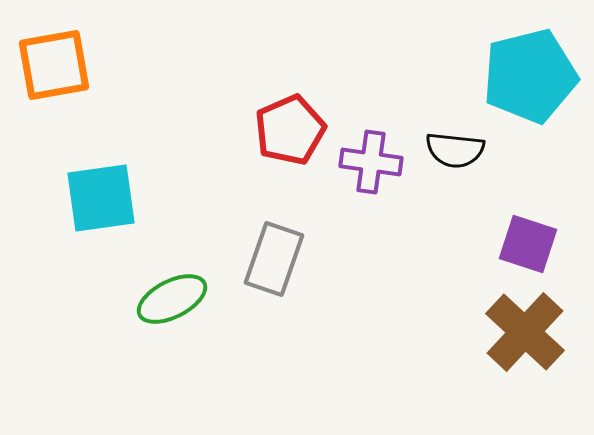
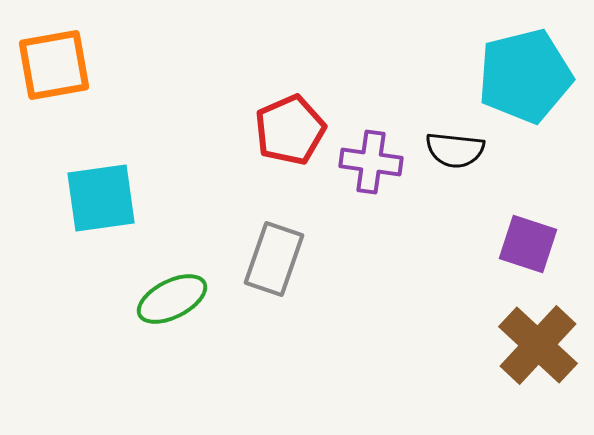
cyan pentagon: moved 5 px left
brown cross: moved 13 px right, 13 px down
